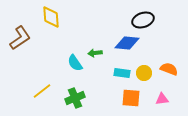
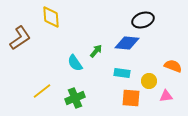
green arrow: moved 1 px right, 2 px up; rotated 136 degrees clockwise
orange semicircle: moved 4 px right, 3 px up
yellow circle: moved 5 px right, 8 px down
pink triangle: moved 4 px right, 3 px up
